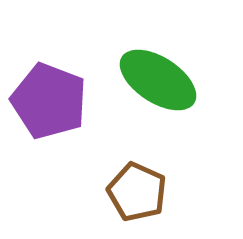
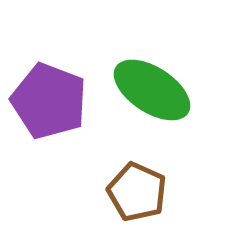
green ellipse: moved 6 px left, 10 px down
